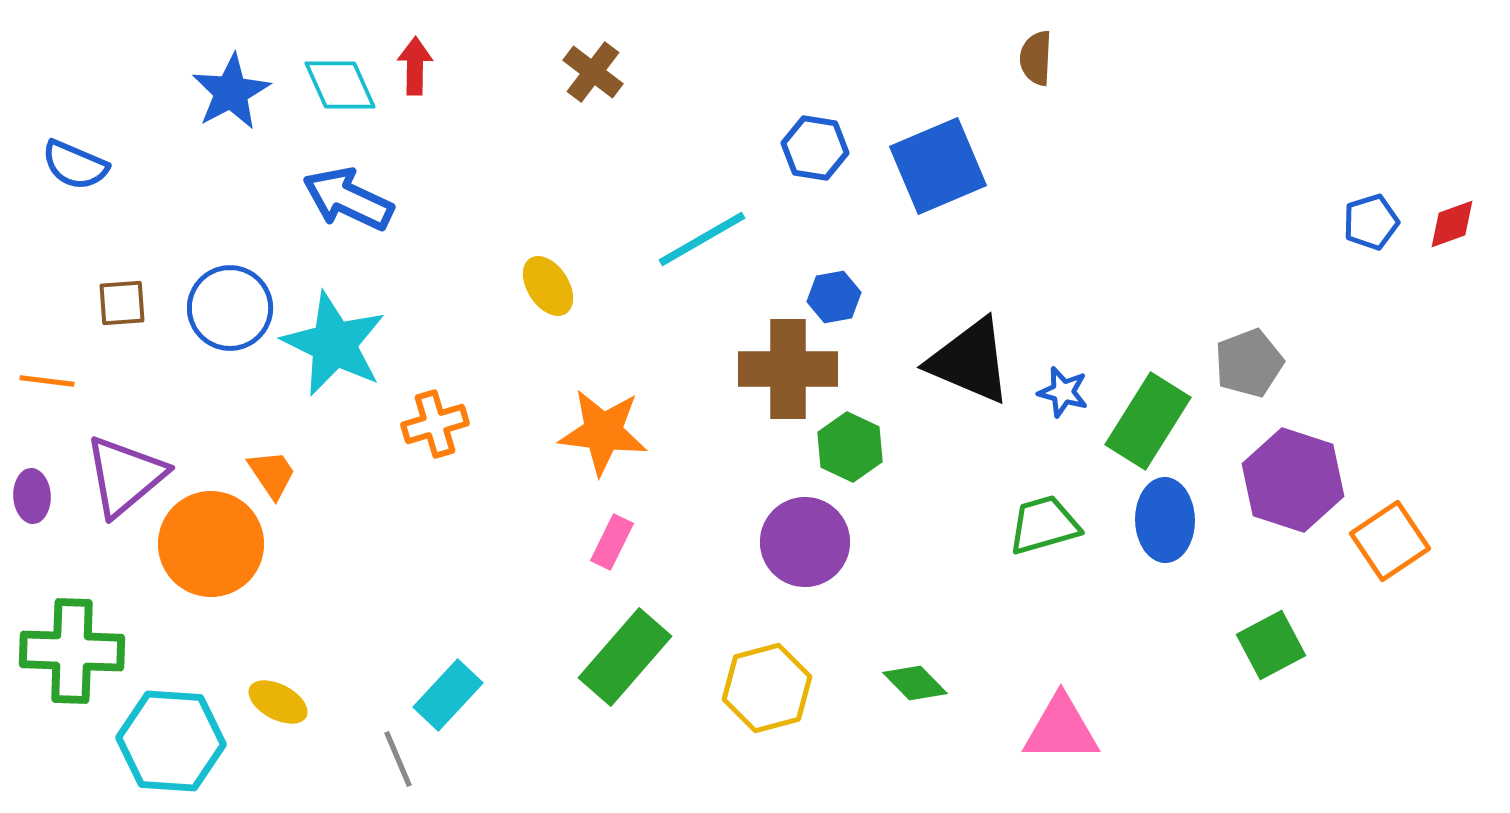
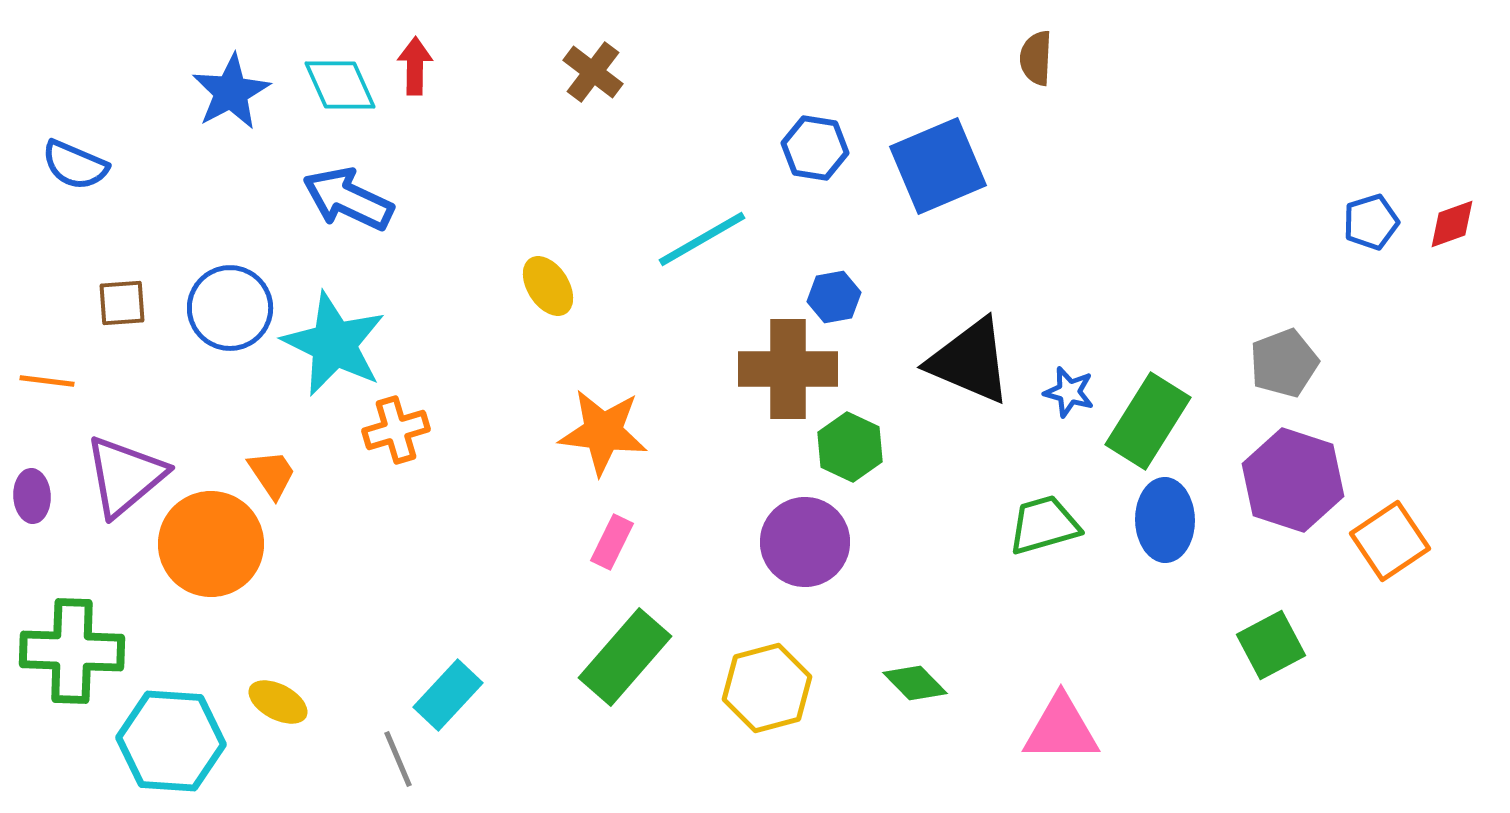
gray pentagon at (1249, 363): moved 35 px right
blue star at (1063, 392): moved 6 px right
orange cross at (435, 424): moved 39 px left, 6 px down
